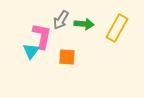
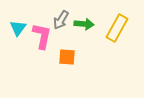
cyan triangle: moved 13 px left, 23 px up
